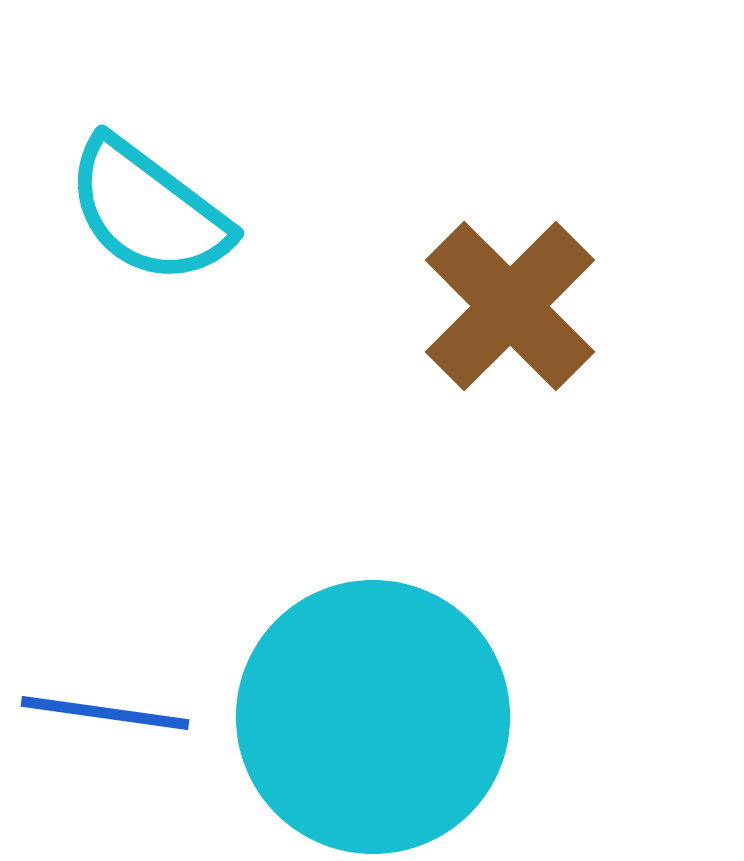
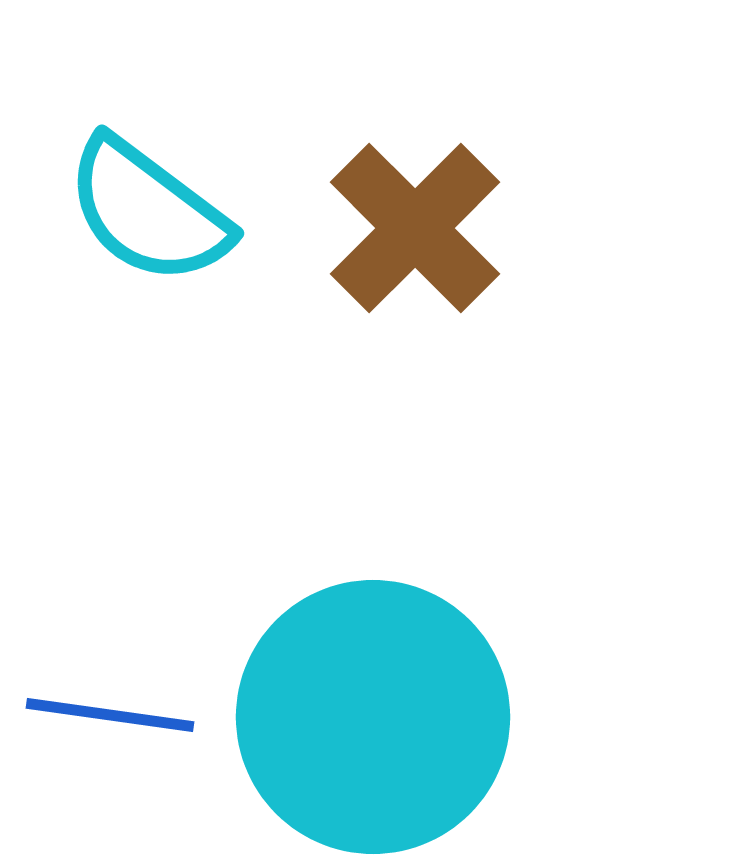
brown cross: moved 95 px left, 78 px up
blue line: moved 5 px right, 2 px down
